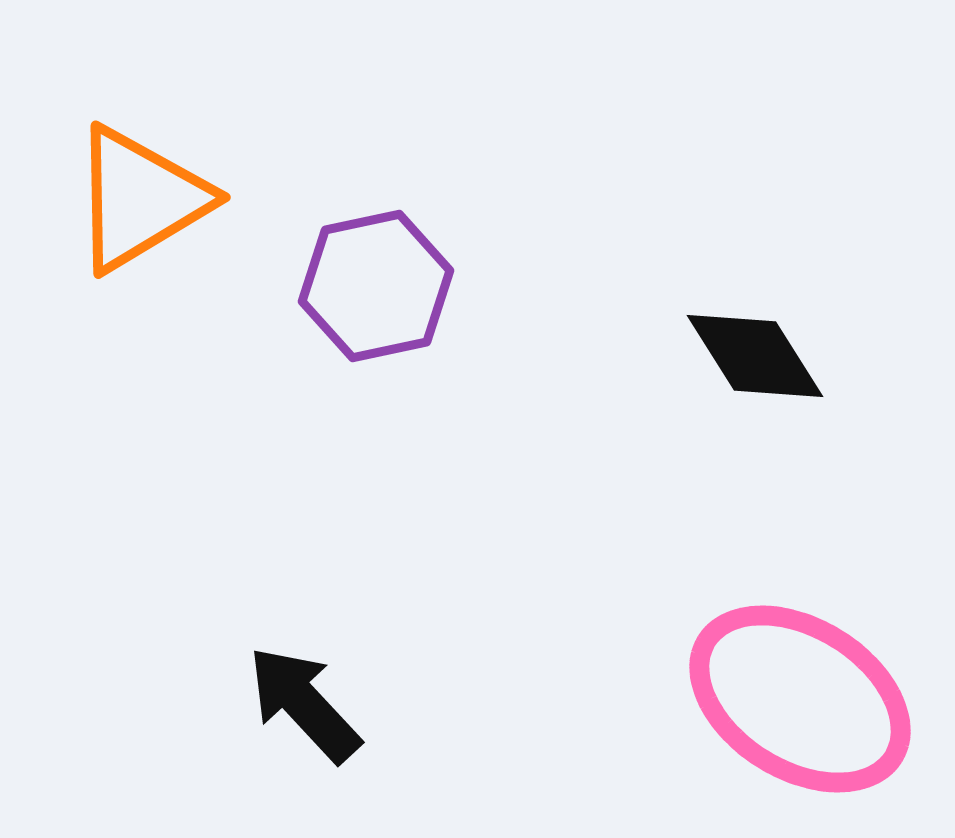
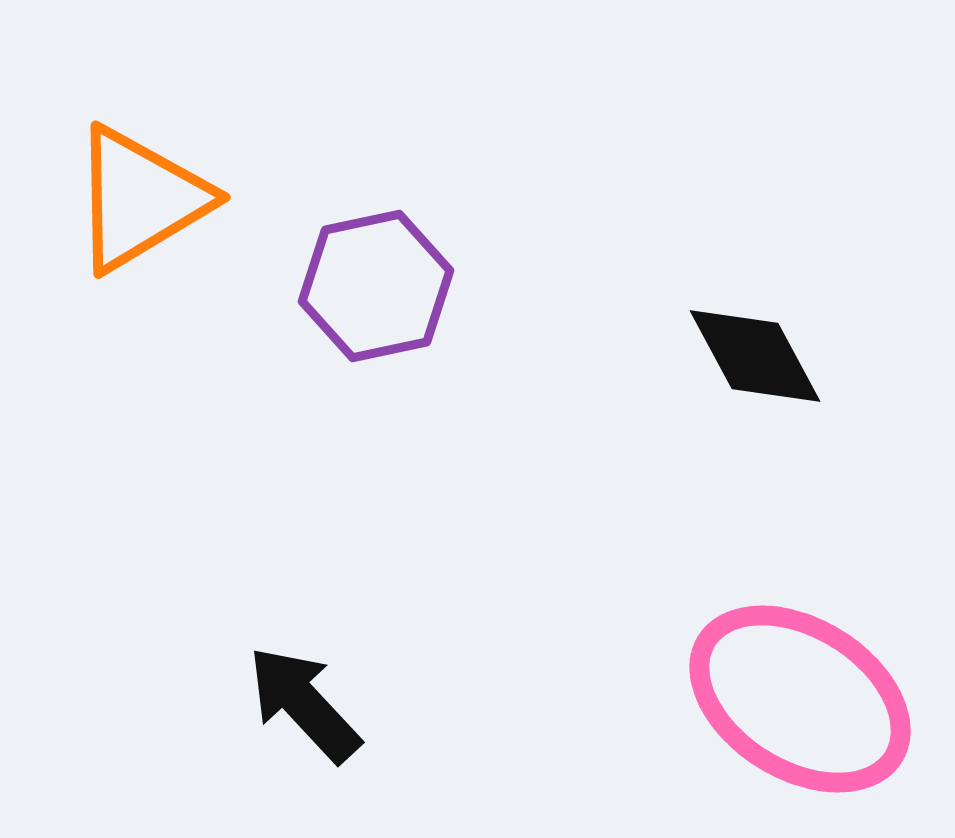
black diamond: rotated 4 degrees clockwise
